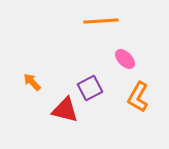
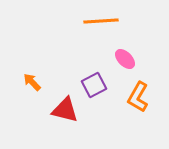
purple square: moved 4 px right, 3 px up
